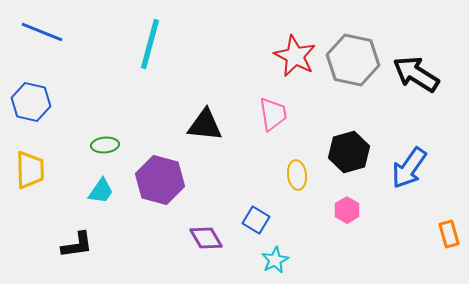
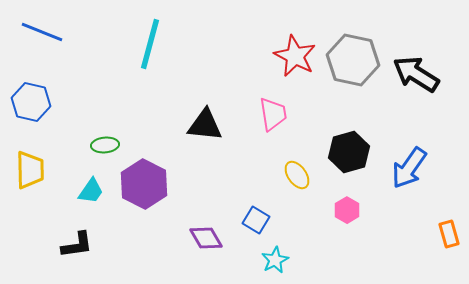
yellow ellipse: rotated 28 degrees counterclockwise
purple hexagon: moved 16 px left, 4 px down; rotated 12 degrees clockwise
cyan trapezoid: moved 10 px left
